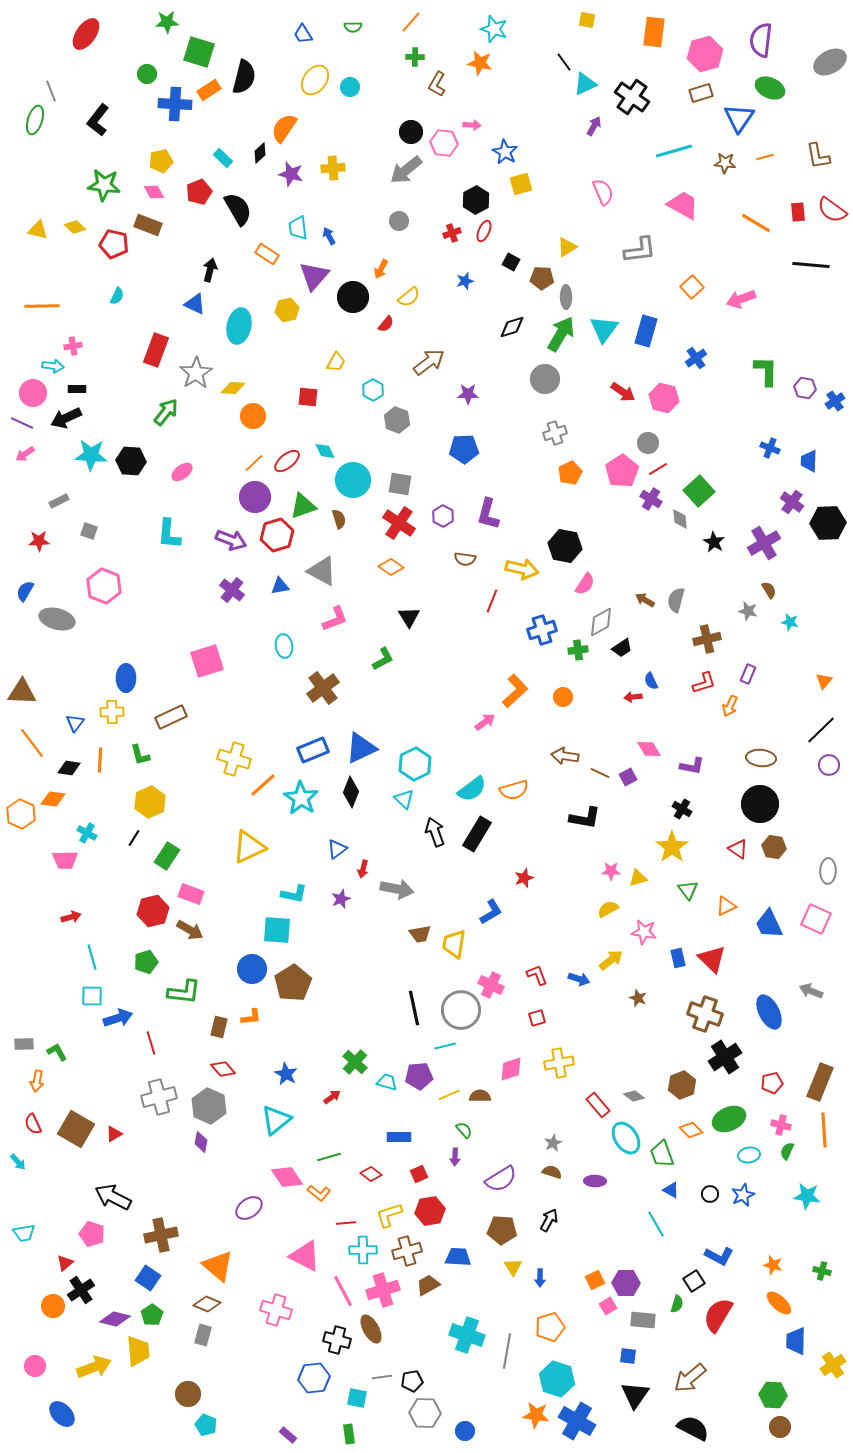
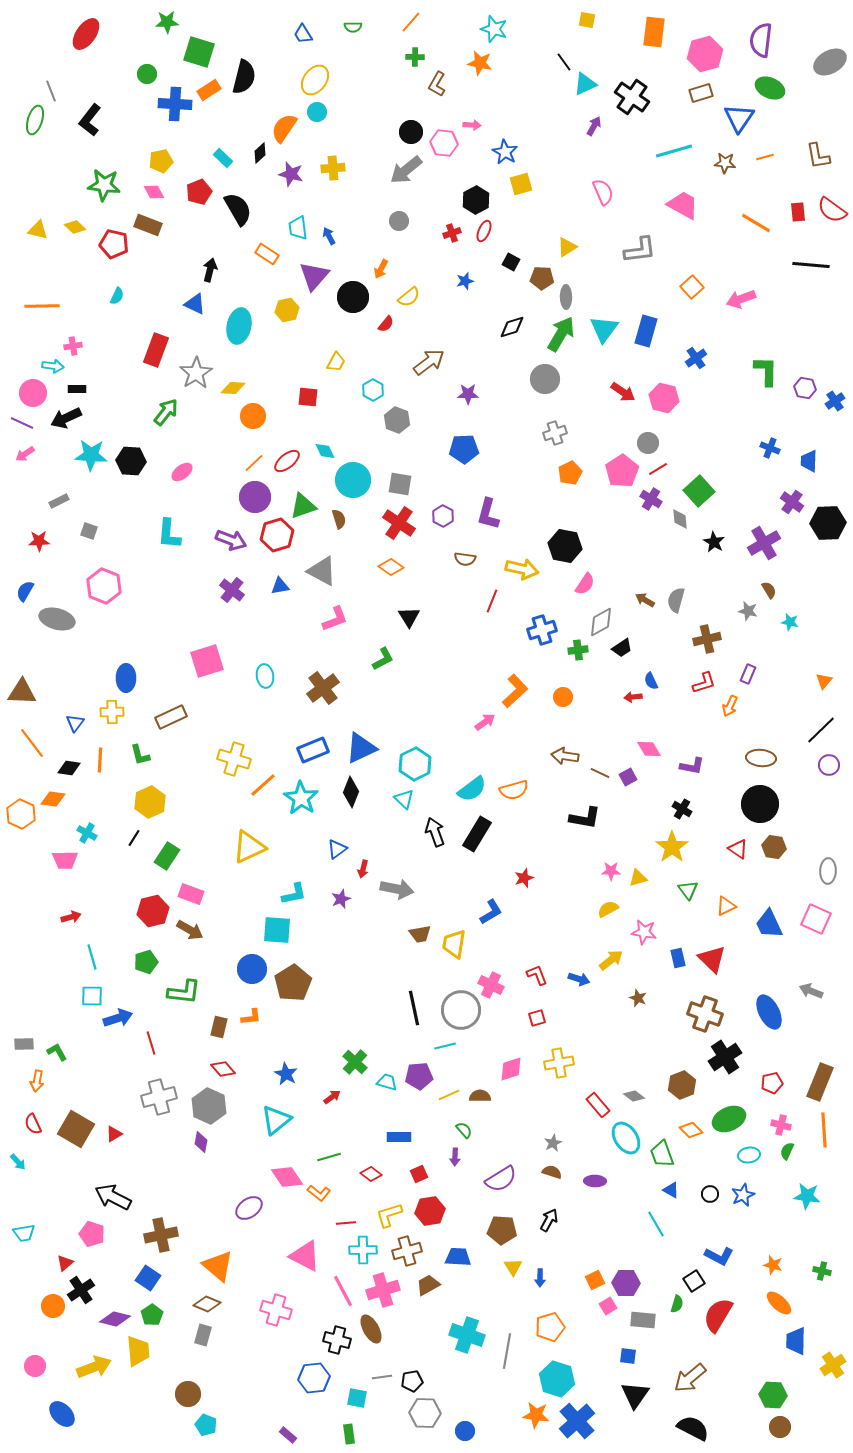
cyan circle at (350, 87): moved 33 px left, 25 px down
black L-shape at (98, 120): moved 8 px left
cyan ellipse at (284, 646): moved 19 px left, 30 px down
cyan L-shape at (294, 894): rotated 24 degrees counterclockwise
blue cross at (577, 1421): rotated 18 degrees clockwise
